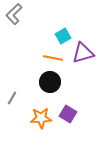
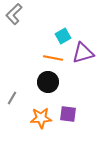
black circle: moved 2 px left
purple square: rotated 24 degrees counterclockwise
